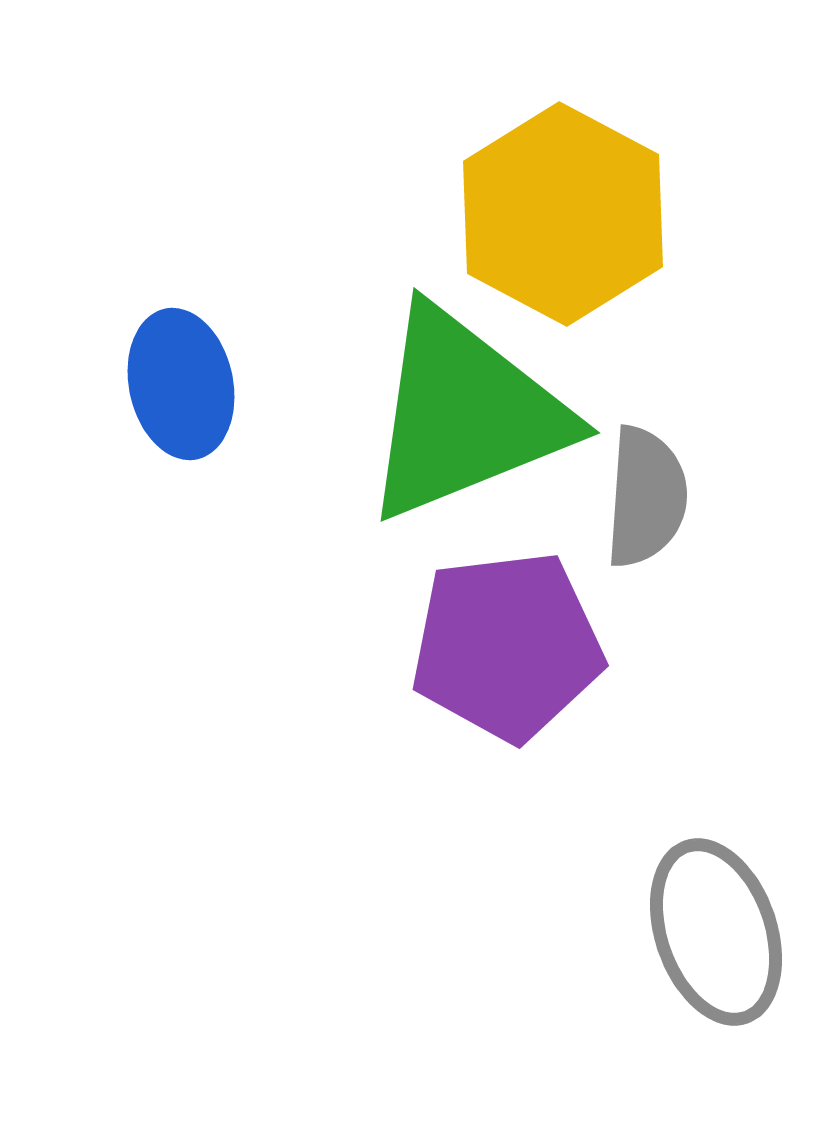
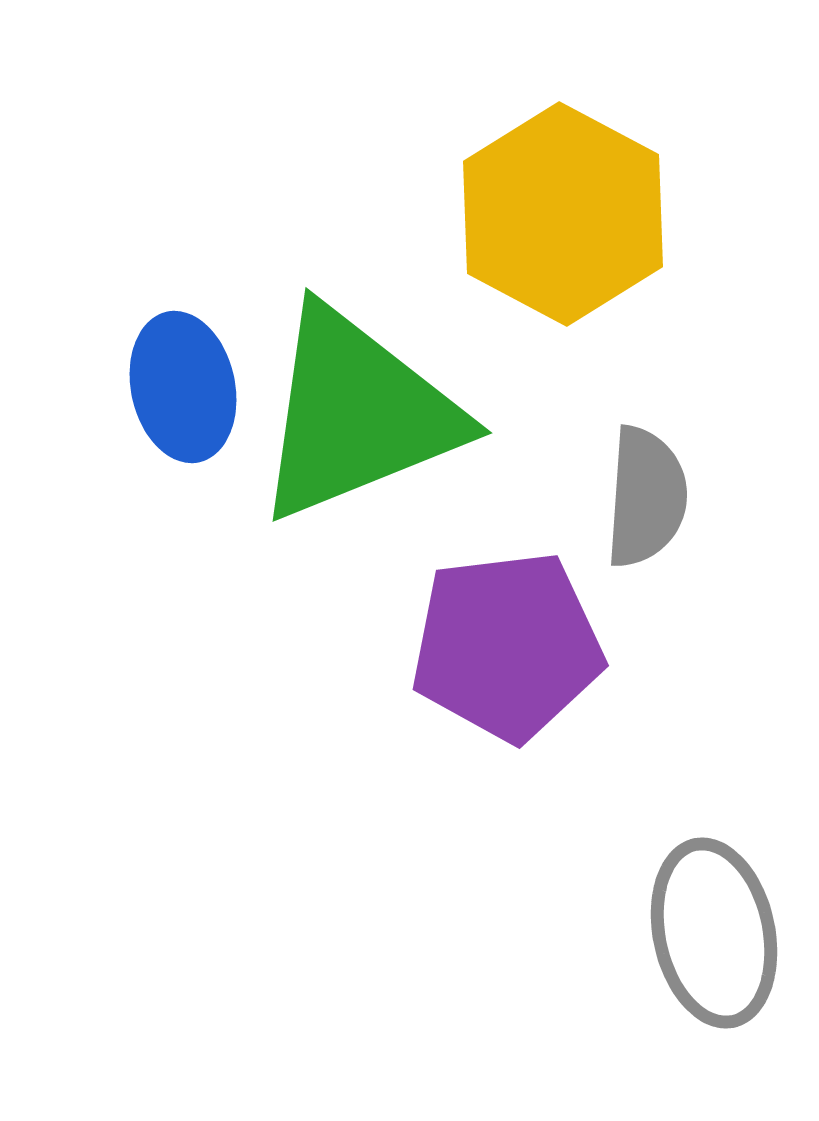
blue ellipse: moved 2 px right, 3 px down
green triangle: moved 108 px left
gray ellipse: moved 2 px left, 1 px down; rotated 7 degrees clockwise
